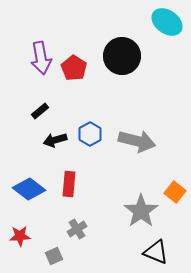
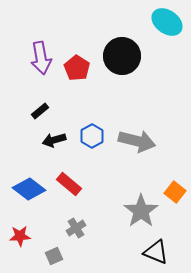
red pentagon: moved 3 px right
blue hexagon: moved 2 px right, 2 px down
black arrow: moved 1 px left
red rectangle: rotated 55 degrees counterclockwise
gray cross: moved 1 px left, 1 px up
